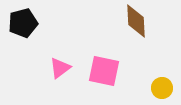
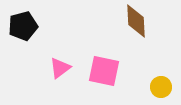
black pentagon: moved 3 px down
yellow circle: moved 1 px left, 1 px up
